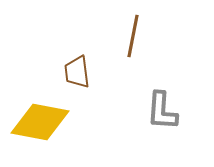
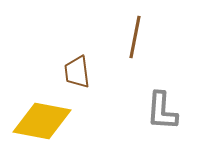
brown line: moved 2 px right, 1 px down
yellow diamond: moved 2 px right, 1 px up
